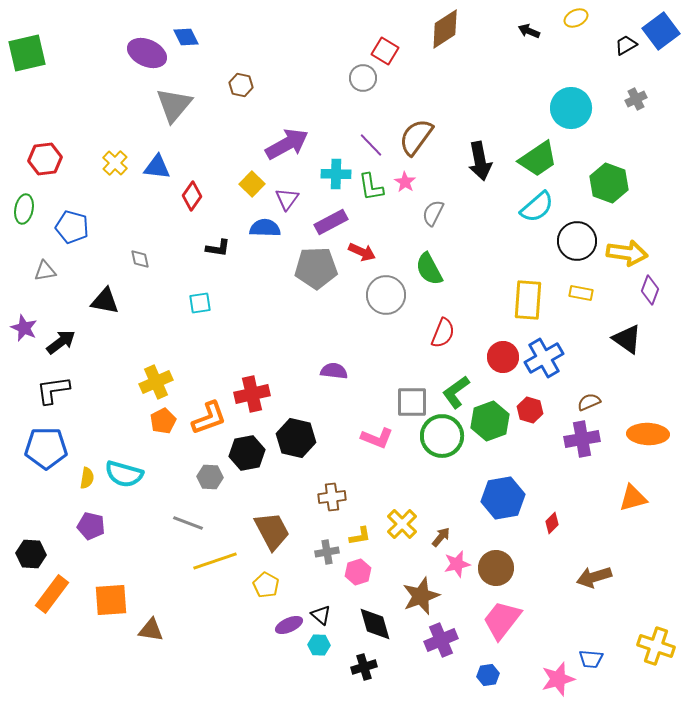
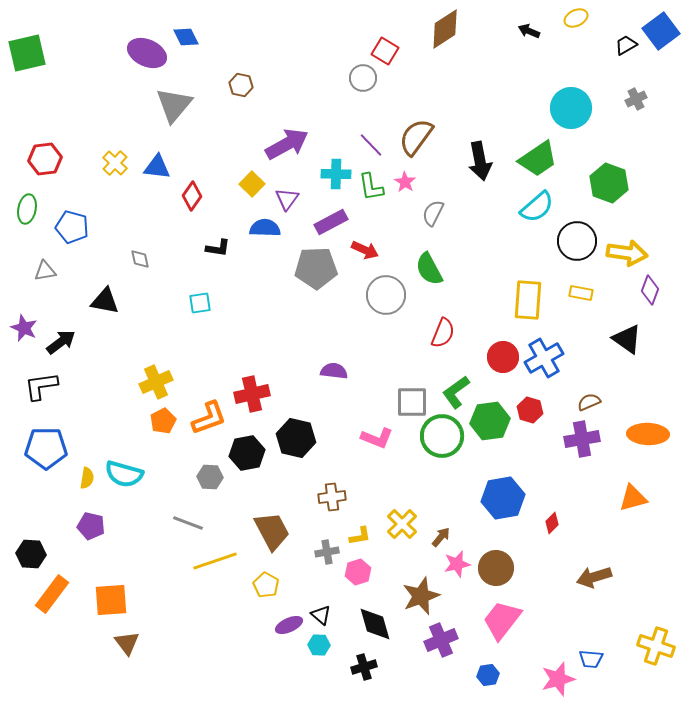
green ellipse at (24, 209): moved 3 px right
red arrow at (362, 252): moved 3 px right, 2 px up
black L-shape at (53, 390): moved 12 px left, 4 px up
green hexagon at (490, 421): rotated 12 degrees clockwise
brown triangle at (151, 630): moved 24 px left, 13 px down; rotated 44 degrees clockwise
